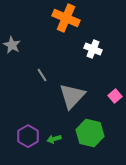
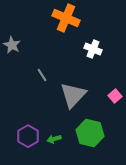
gray triangle: moved 1 px right, 1 px up
